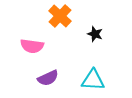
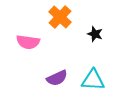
orange cross: moved 1 px down
pink semicircle: moved 4 px left, 4 px up
purple semicircle: moved 9 px right
